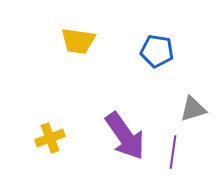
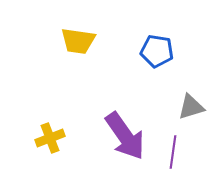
gray triangle: moved 2 px left, 2 px up
